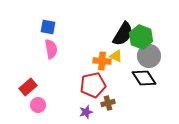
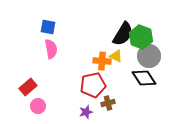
pink circle: moved 1 px down
